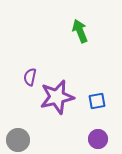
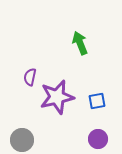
green arrow: moved 12 px down
gray circle: moved 4 px right
